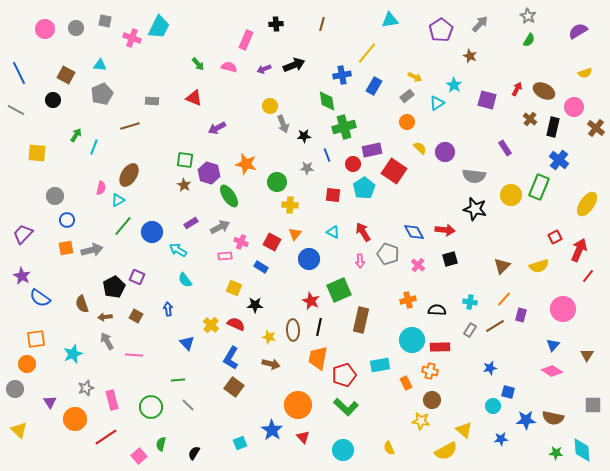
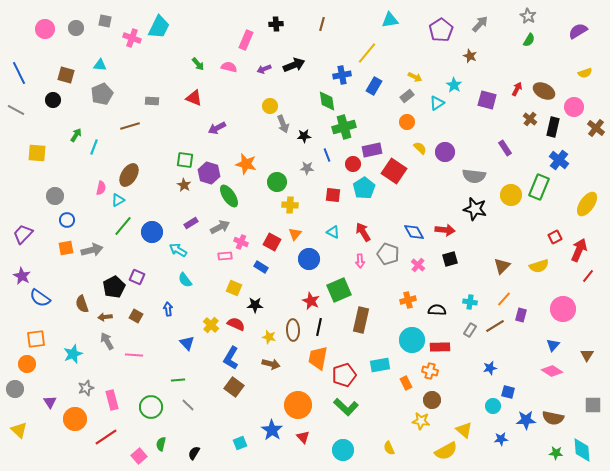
brown square at (66, 75): rotated 12 degrees counterclockwise
